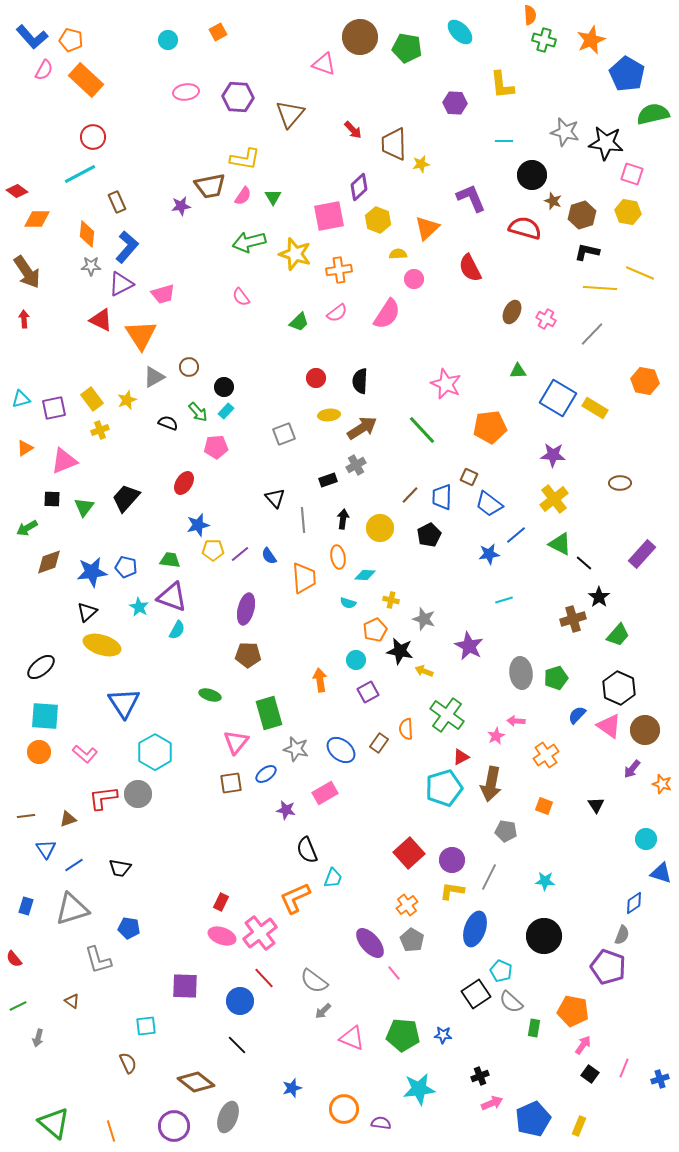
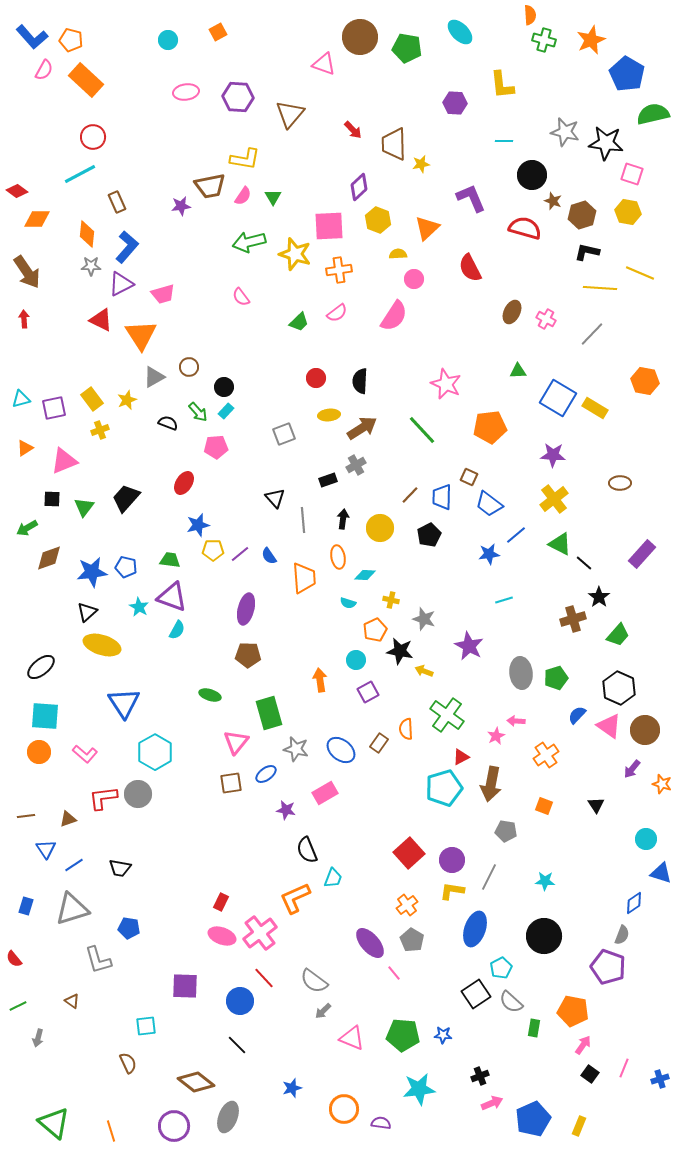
pink square at (329, 216): moved 10 px down; rotated 8 degrees clockwise
pink semicircle at (387, 314): moved 7 px right, 2 px down
brown diamond at (49, 562): moved 4 px up
cyan pentagon at (501, 971): moved 3 px up; rotated 20 degrees clockwise
